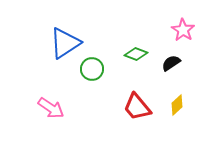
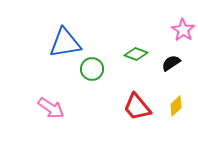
blue triangle: rotated 24 degrees clockwise
yellow diamond: moved 1 px left, 1 px down
